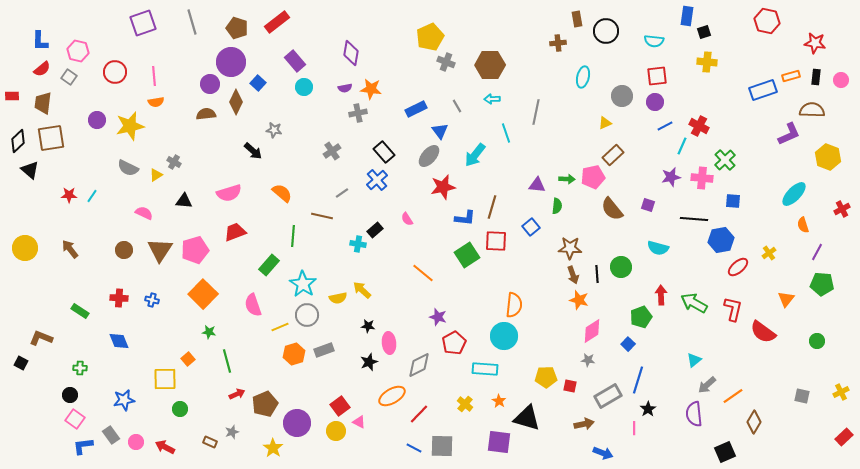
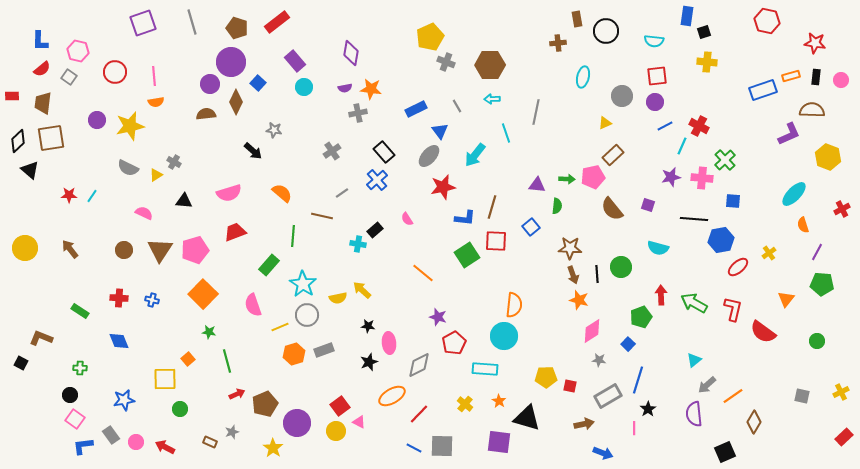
gray star at (588, 360): moved 11 px right
